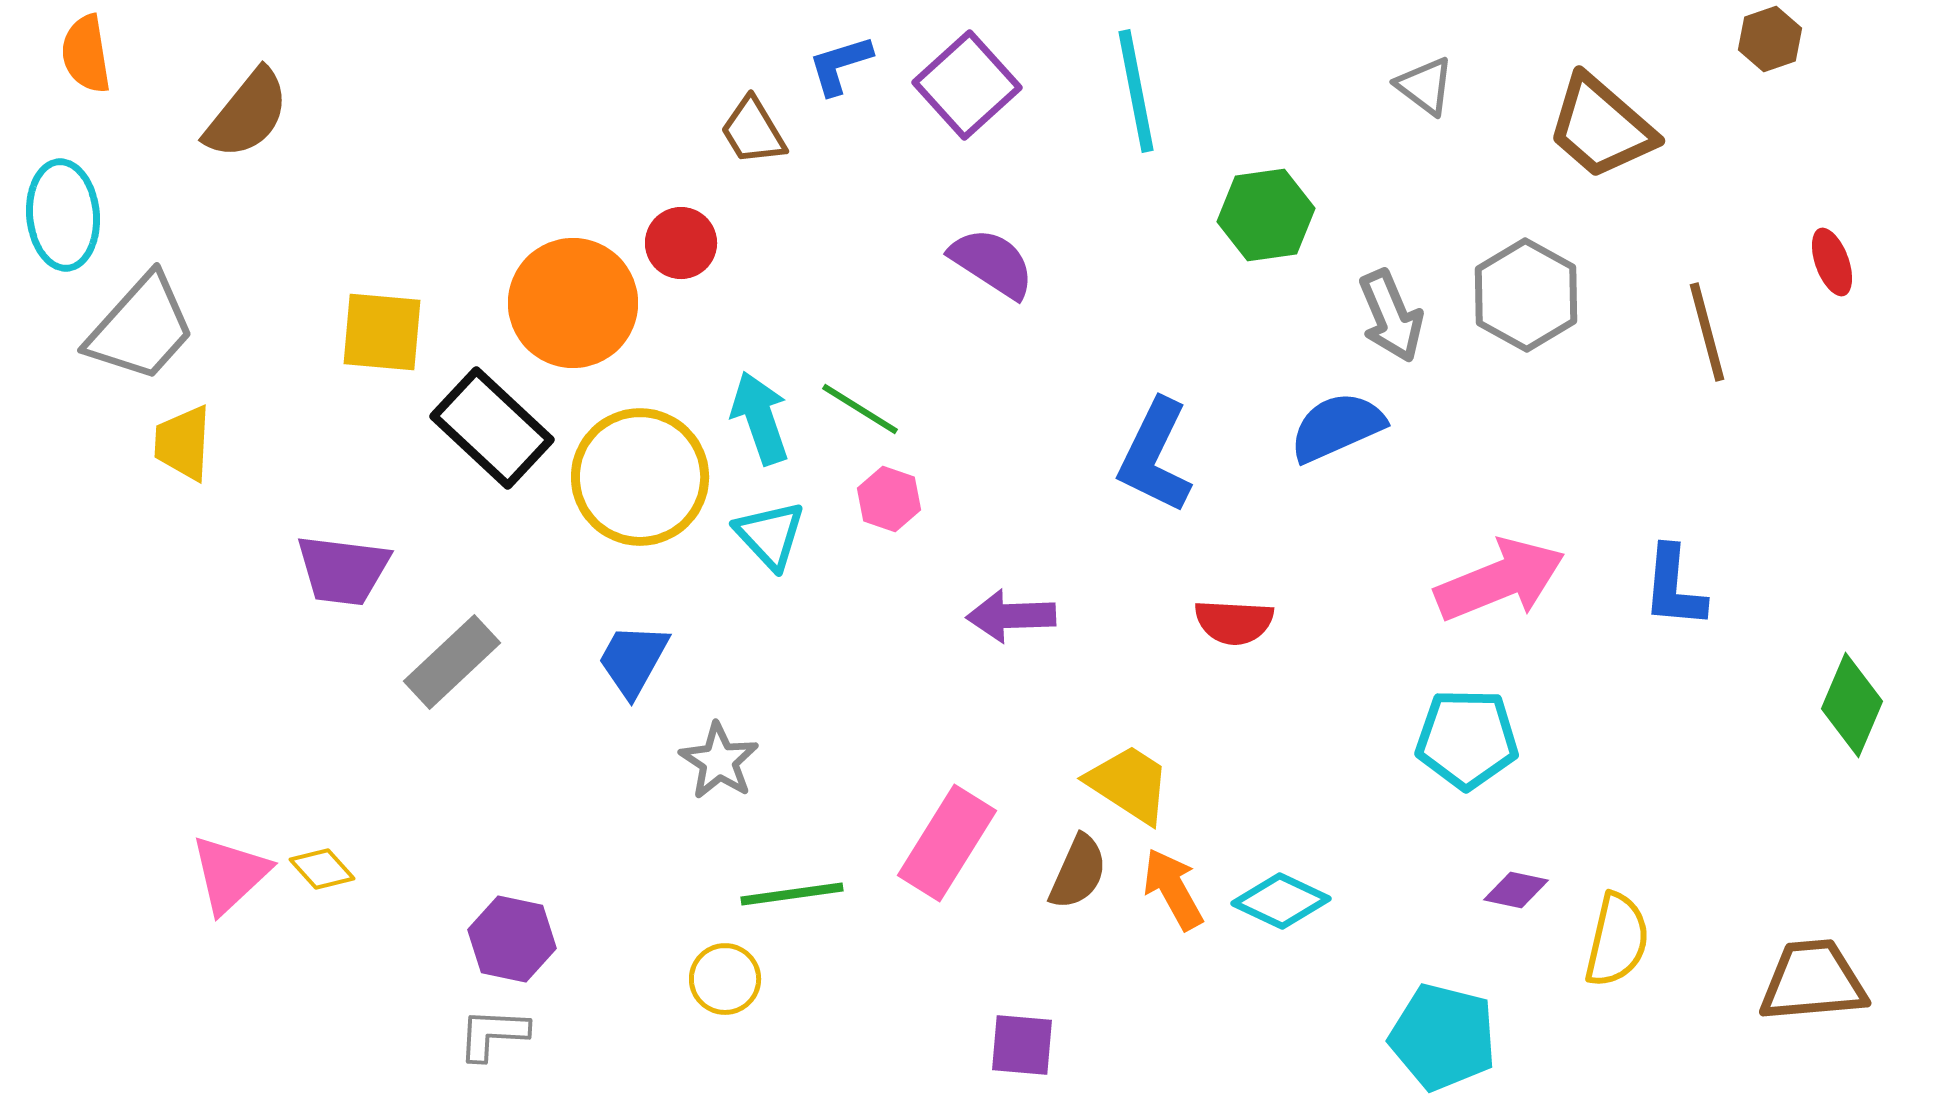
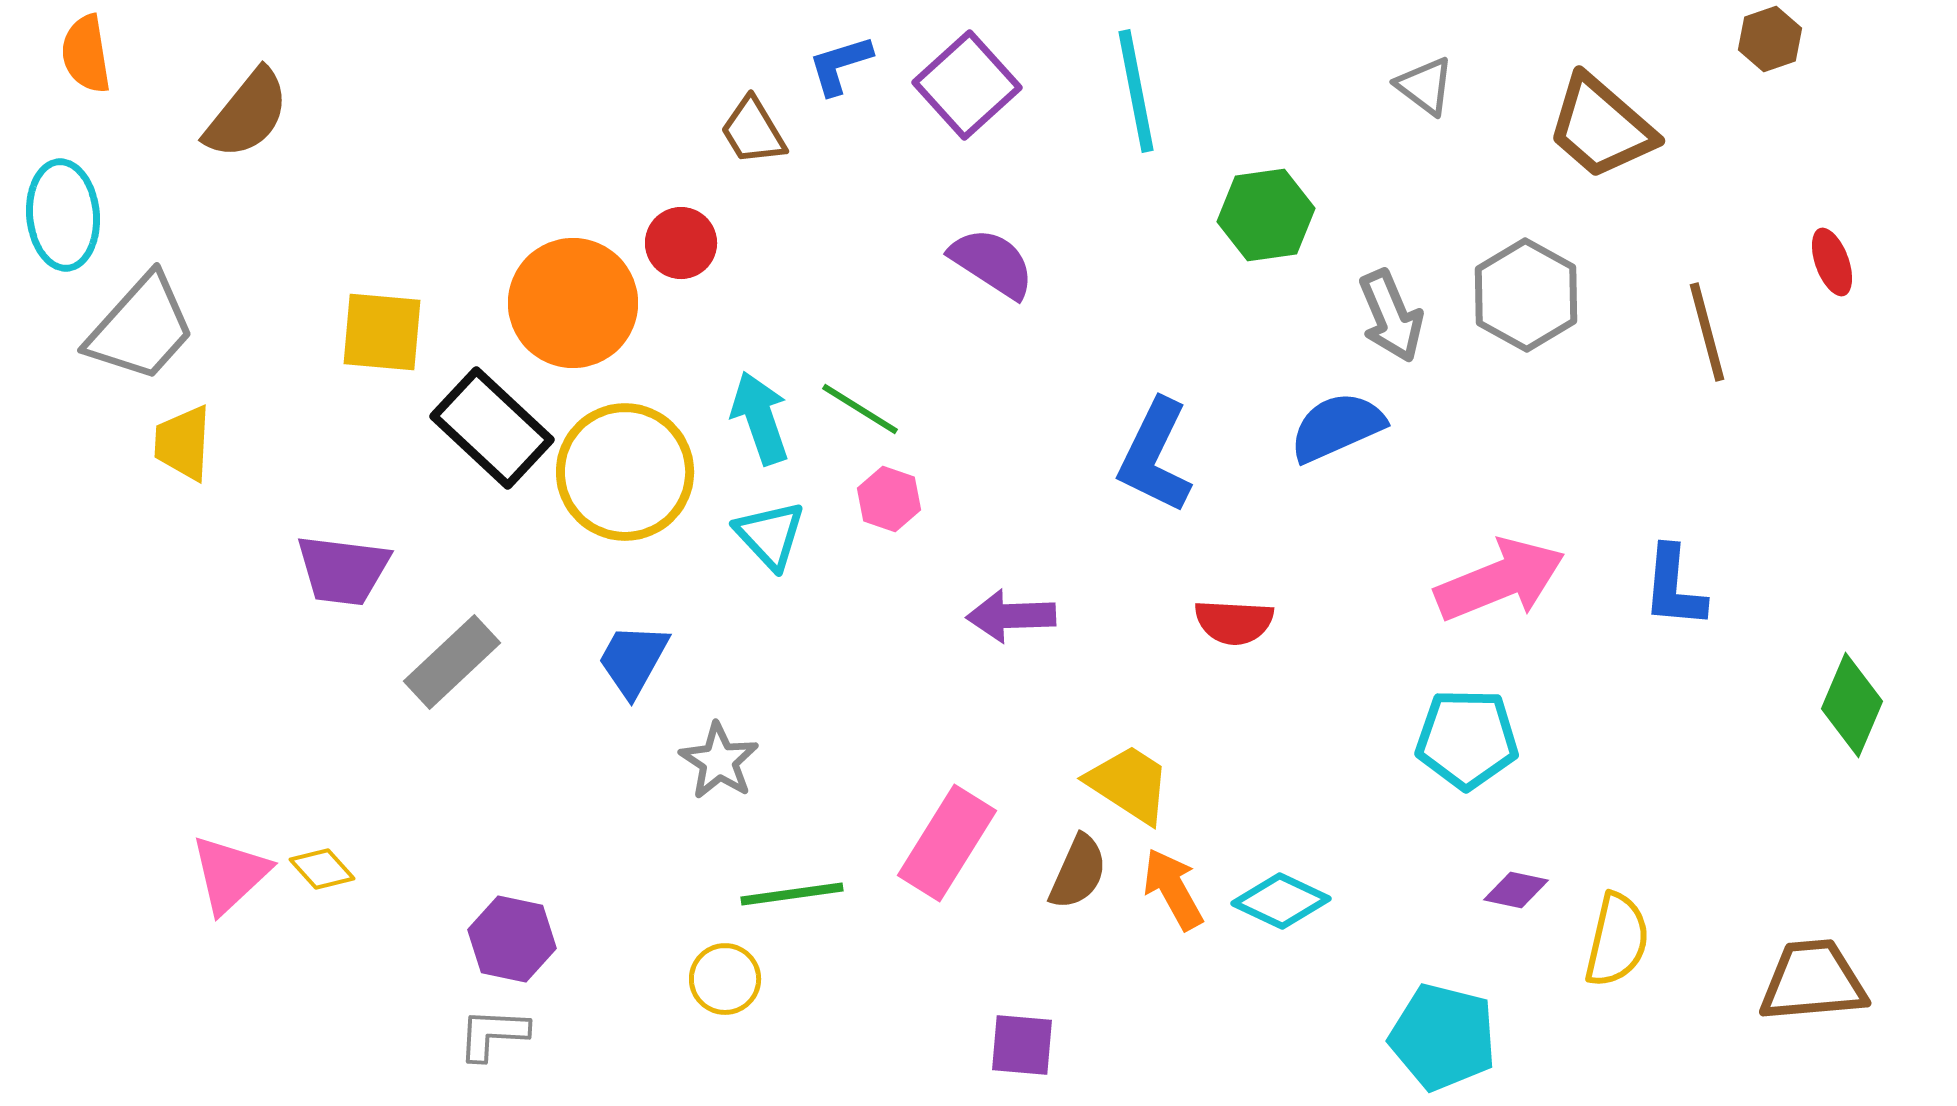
yellow circle at (640, 477): moved 15 px left, 5 px up
